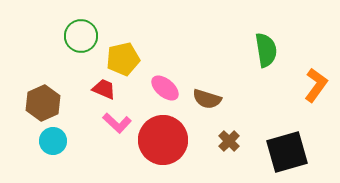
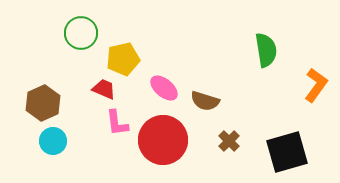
green circle: moved 3 px up
pink ellipse: moved 1 px left
brown semicircle: moved 2 px left, 2 px down
pink L-shape: rotated 40 degrees clockwise
